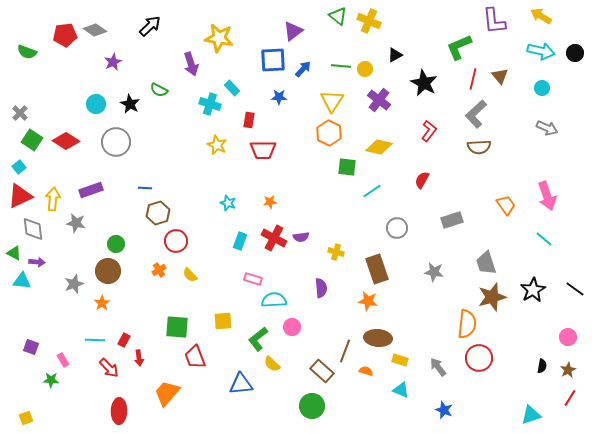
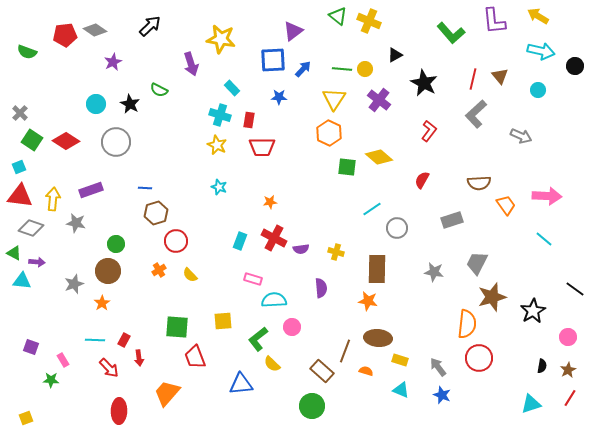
yellow arrow at (541, 16): moved 3 px left
yellow star at (219, 38): moved 2 px right, 1 px down
green L-shape at (459, 47): moved 8 px left, 14 px up; rotated 108 degrees counterclockwise
black circle at (575, 53): moved 13 px down
green line at (341, 66): moved 1 px right, 3 px down
cyan circle at (542, 88): moved 4 px left, 2 px down
yellow triangle at (332, 101): moved 2 px right, 2 px up
cyan cross at (210, 104): moved 10 px right, 11 px down
gray arrow at (547, 128): moved 26 px left, 8 px down
yellow diamond at (379, 147): moved 10 px down; rotated 28 degrees clockwise
brown semicircle at (479, 147): moved 36 px down
red trapezoid at (263, 150): moved 1 px left, 3 px up
cyan square at (19, 167): rotated 16 degrees clockwise
cyan line at (372, 191): moved 18 px down
red triangle at (20, 196): rotated 32 degrees clockwise
pink arrow at (547, 196): rotated 68 degrees counterclockwise
cyan star at (228, 203): moved 9 px left, 16 px up
brown hexagon at (158, 213): moved 2 px left
gray diamond at (33, 229): moved 2 px left, 1 px up; rotated 65 degrees counterclockwise
purple semicircle at (301, 237): moved 12 px down
gray trapezoid at (486, 263): moved 9 px left; rotated 45 degrees clockwise
brown rectangle at (377, 269): rotated 20 degrees clockwise
black star at (533, 290): moved 21 px down
blue star at (444, 410): moved 2 px left, 15 px up
cyan triangle at (531, 415): moved 11 px up
